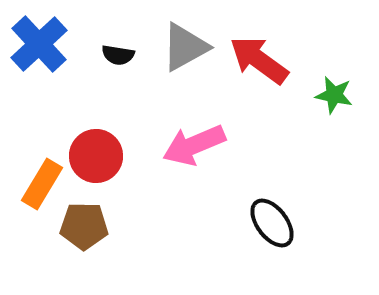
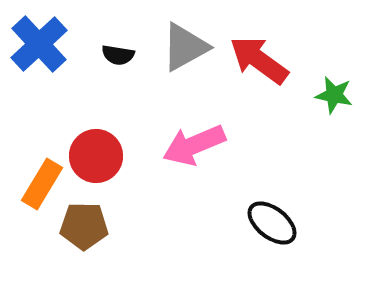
black ellipse: rotated 15 degrees counterclockwise
